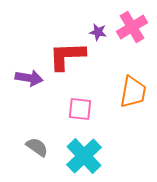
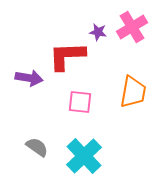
pink square: moved 7 px up
